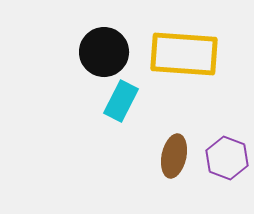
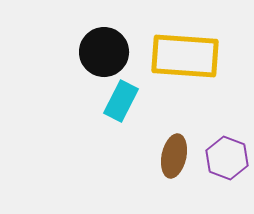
yellow rectangle: moved 1 px right, 2 px down
